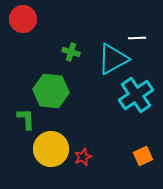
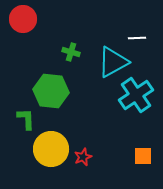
cyan triangle: moved 3 px down
orange square: rotated 24 degrees clockwise
